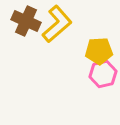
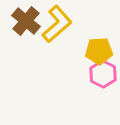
brown cross: rotated 16 degrees clockwise
pink hexagon: rotated 20 degrees counterclockwise
